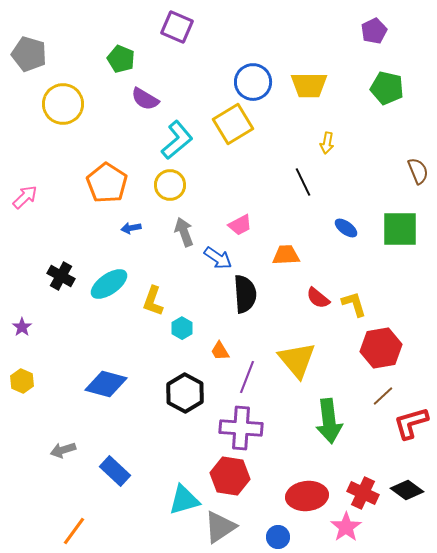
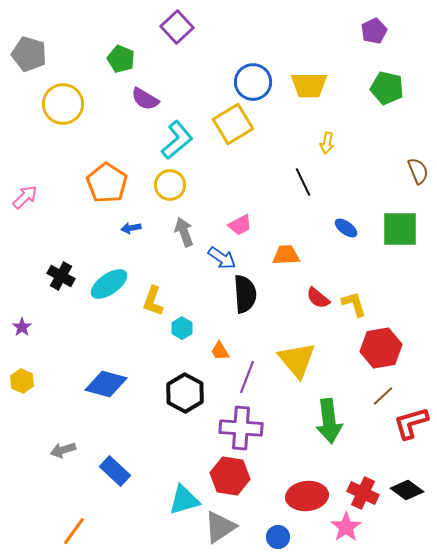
purple square at (177, 27): rotated 24 degrees clockwise
blue arrow at (218, 258): moved 4 px right
